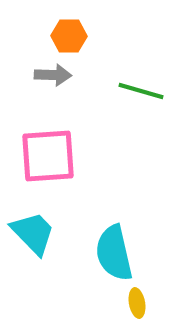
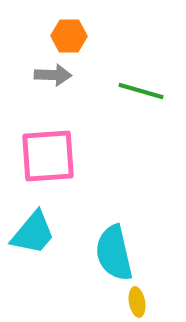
cyan trapezoid: rotated 84 degrees clockwise
yellow ellipse: moved 1 px up
